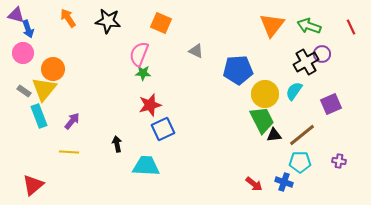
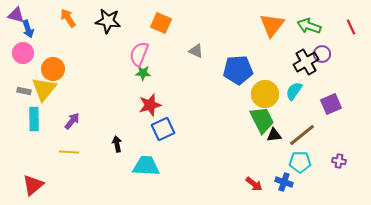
gray rectangle: rotated 24 degrees counterclockwise
cyan rectangle: moved 5 px left, 3 px down; rotated 20 degrees clockwise
